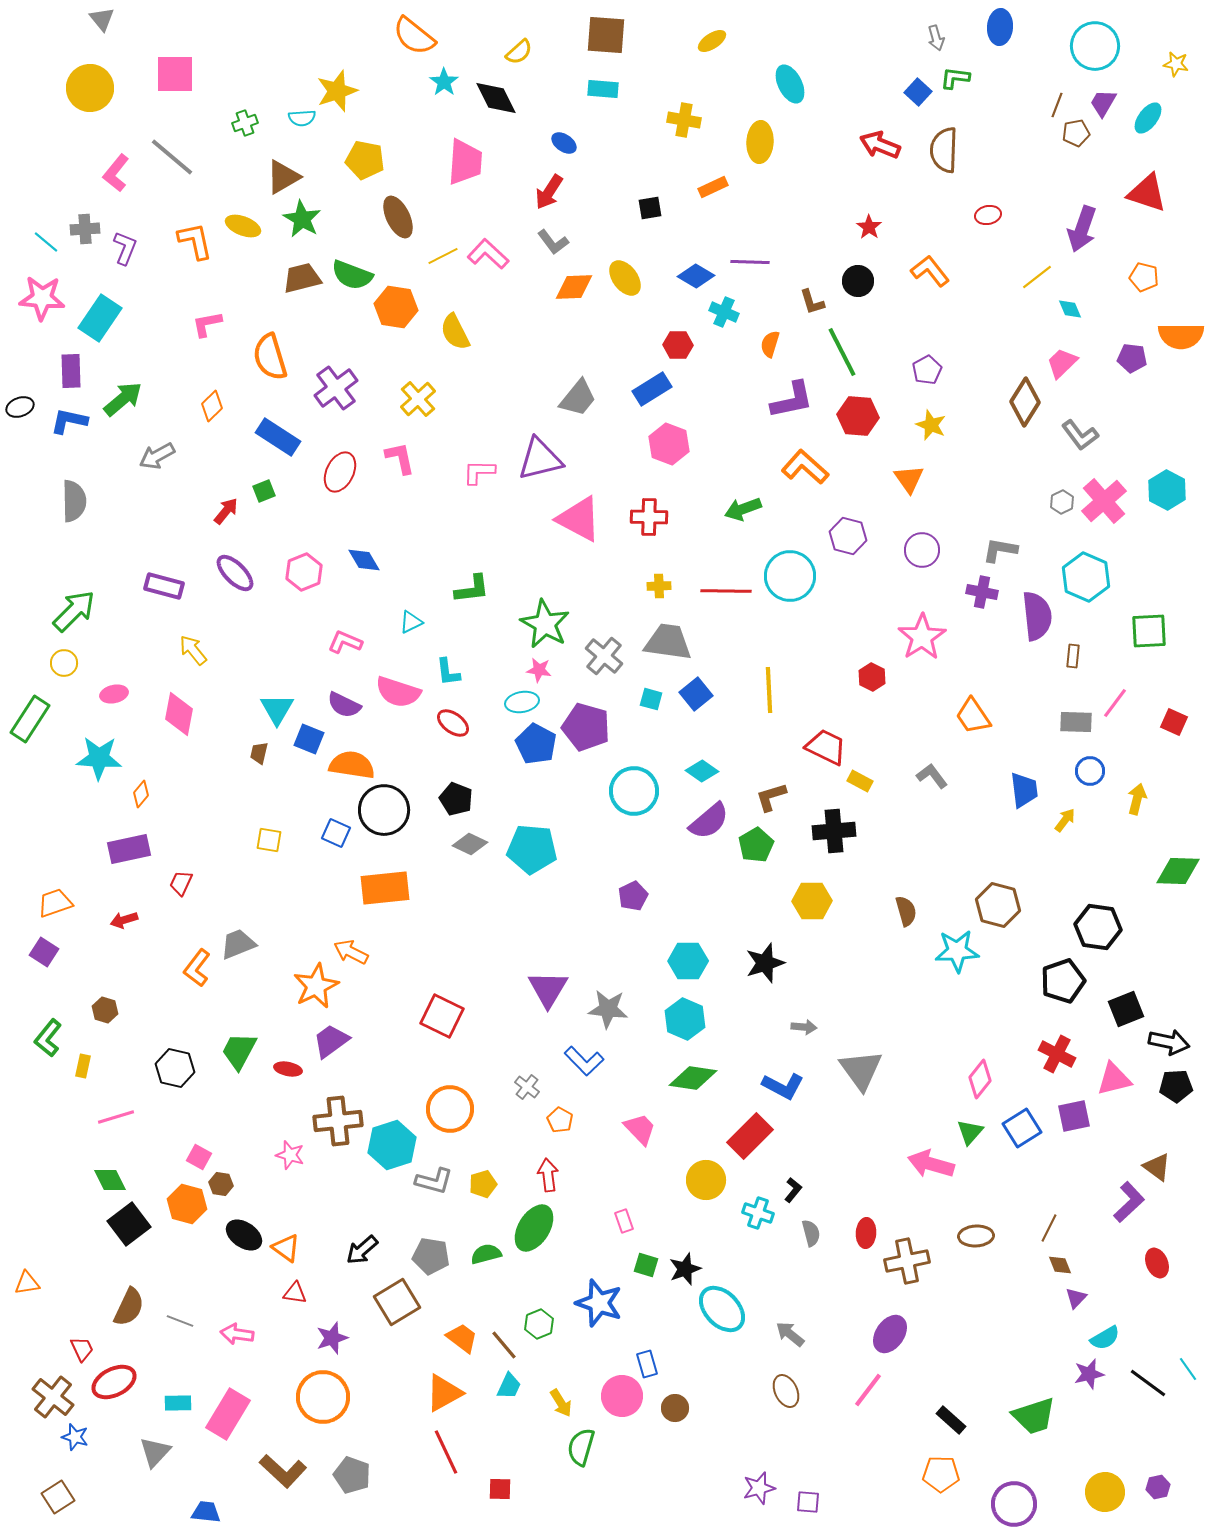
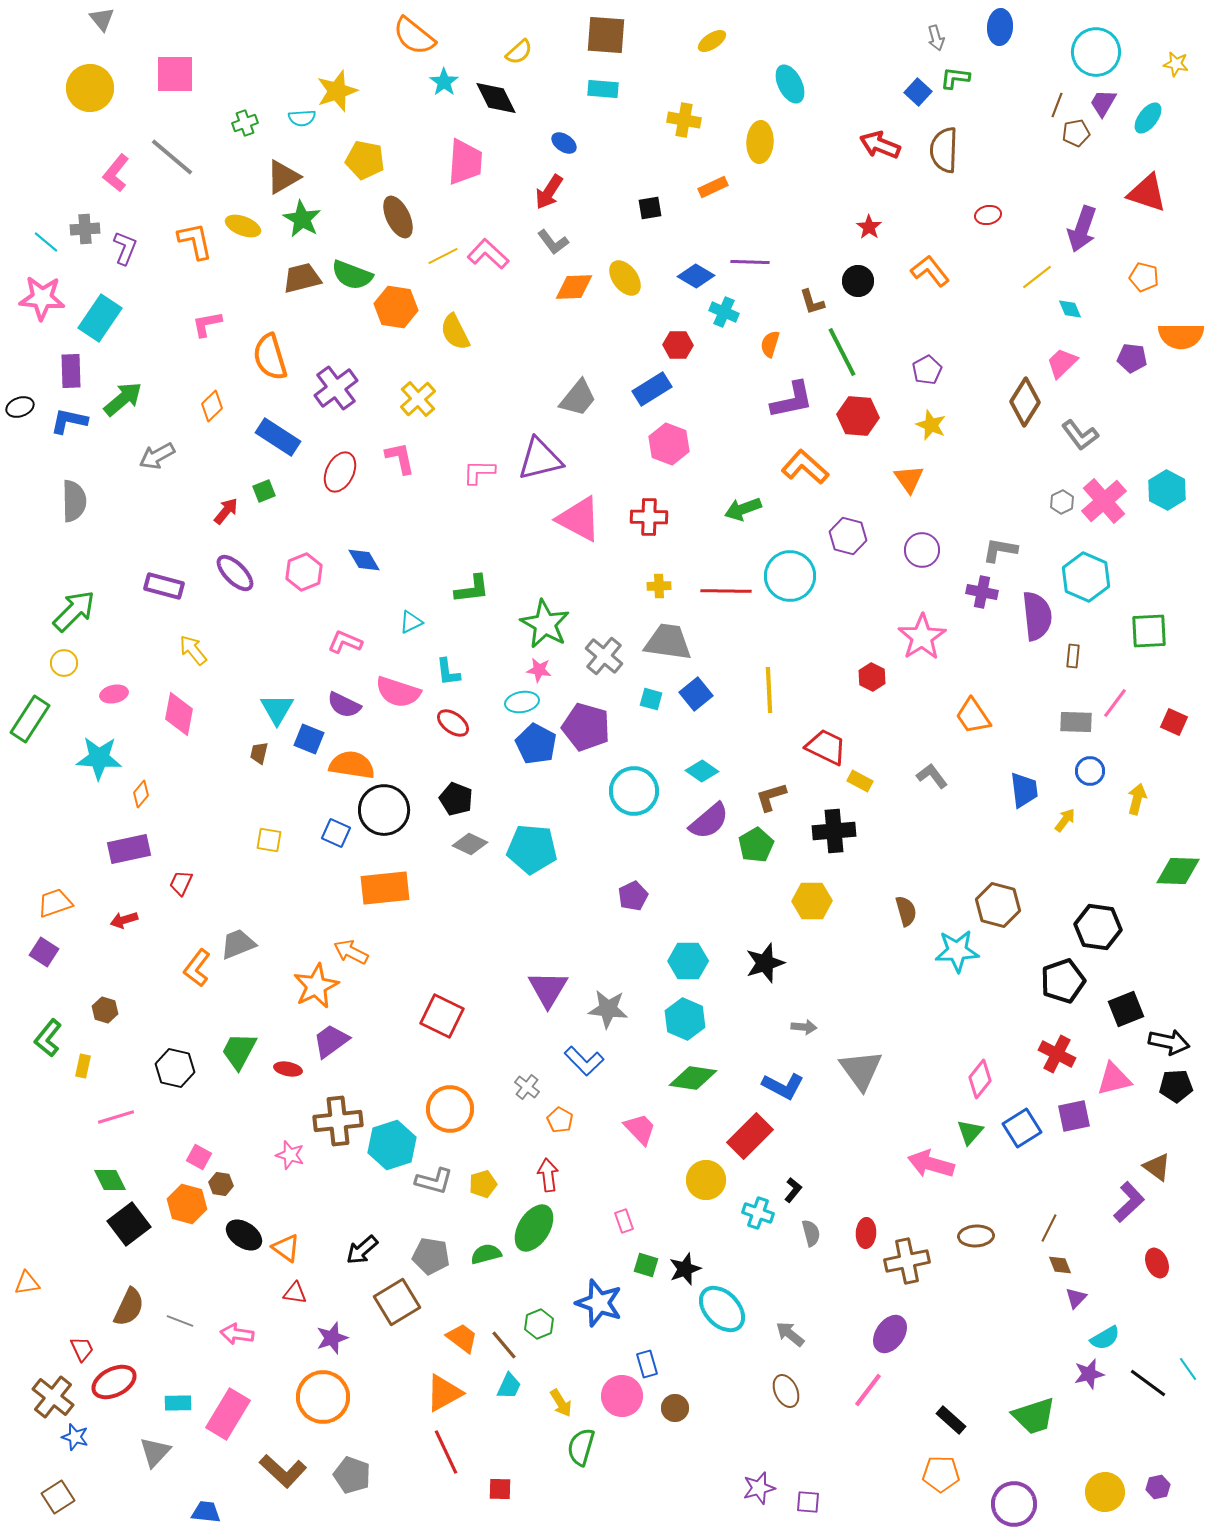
cyan circle at (1095, 46): moved 1 px right, 6 px down
